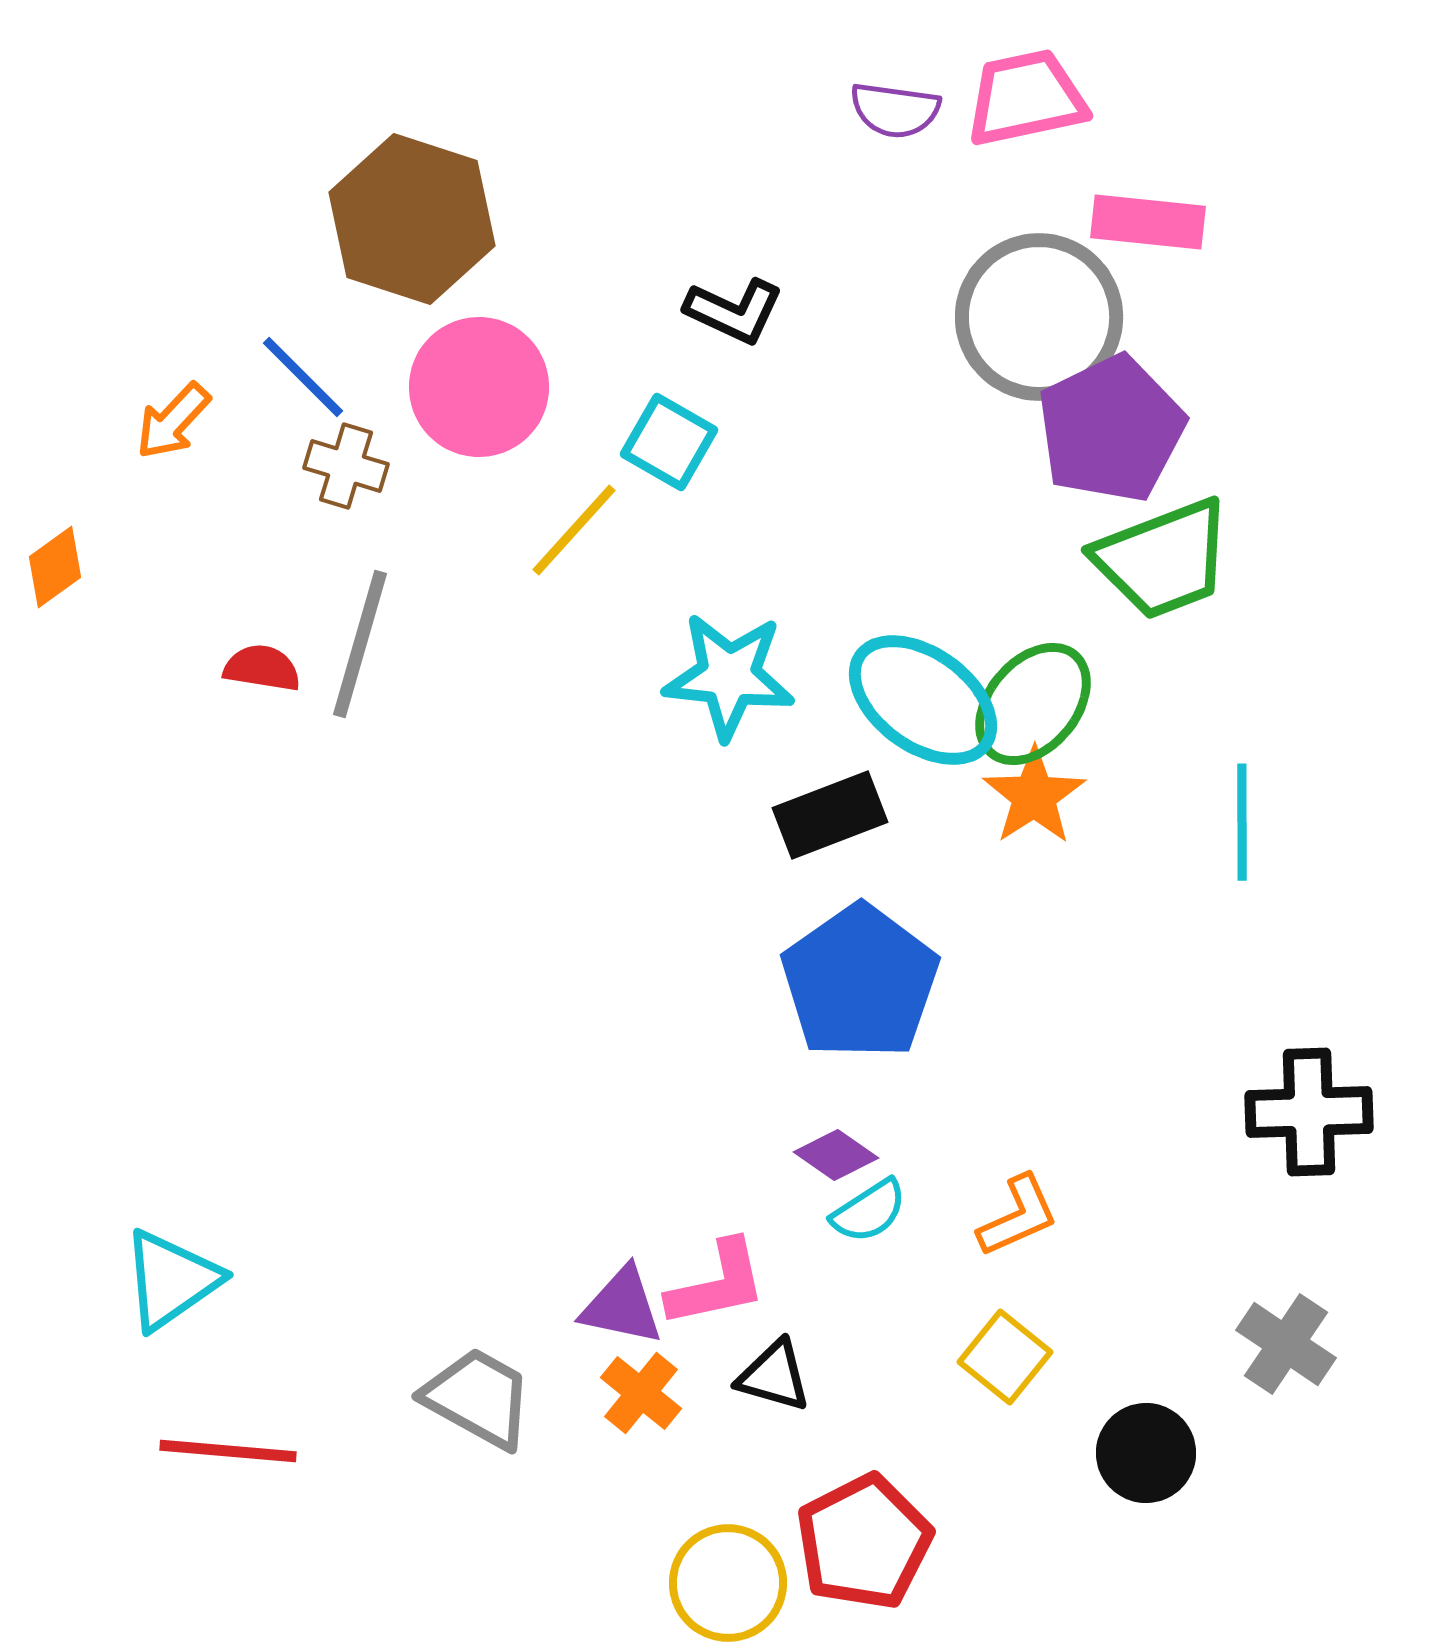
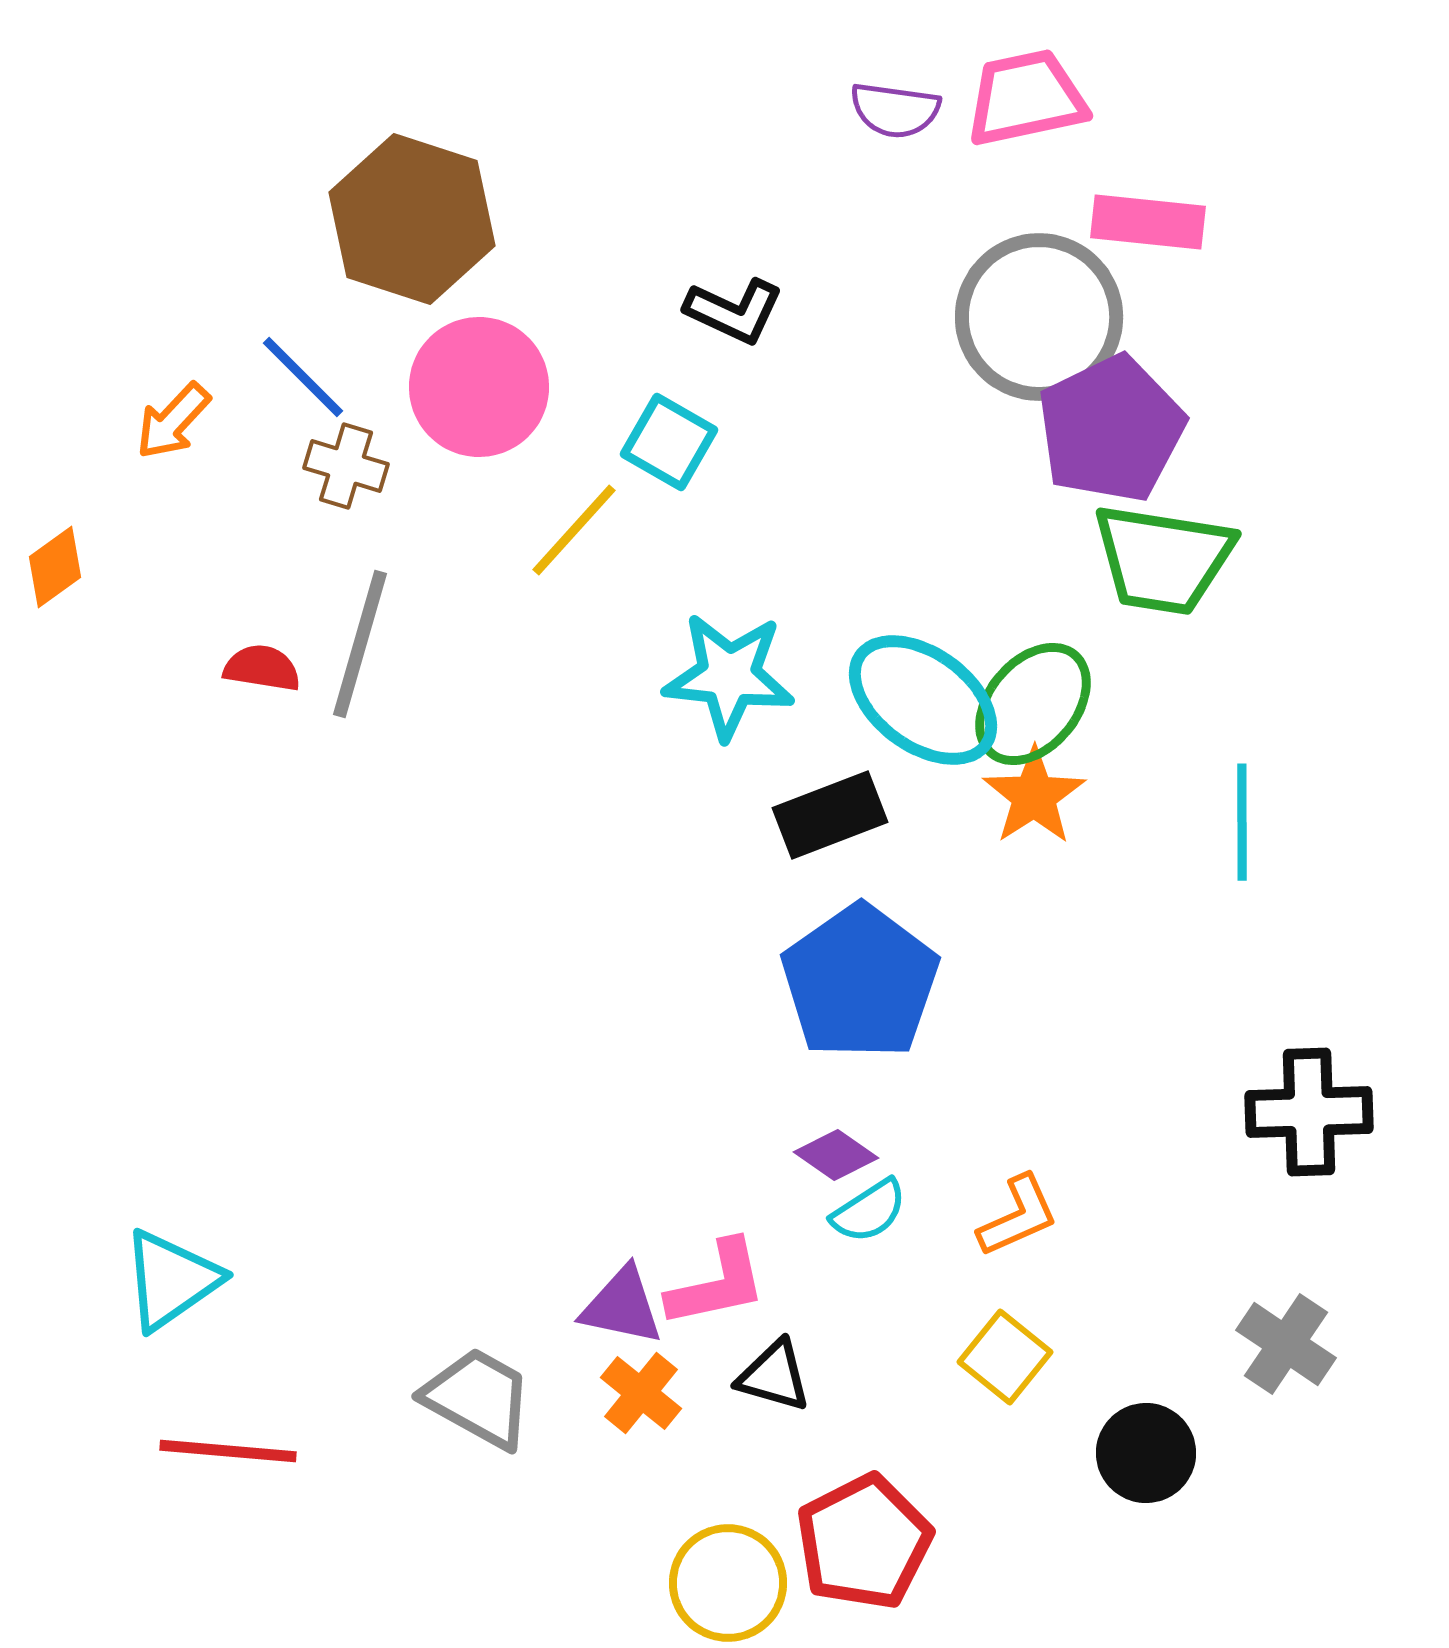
green trapezoid: rotated 30 degrees clockwise
